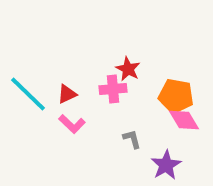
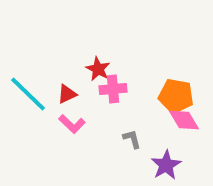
red star: moved 30 px left
